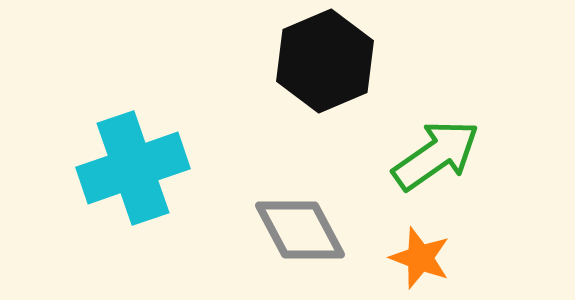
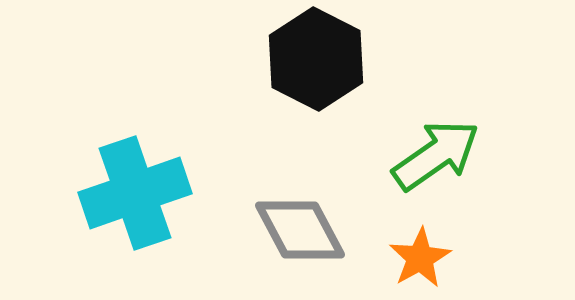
black hexagon: moved 9 px left, 2 px up; rotated 10 degrees counterclockwise
cyan cross: moved 2 px right, 25 px down
orange star: rotated 22 degrees clockwise
